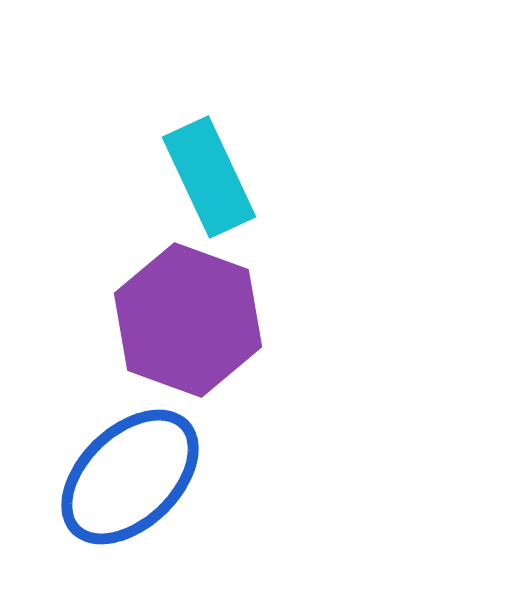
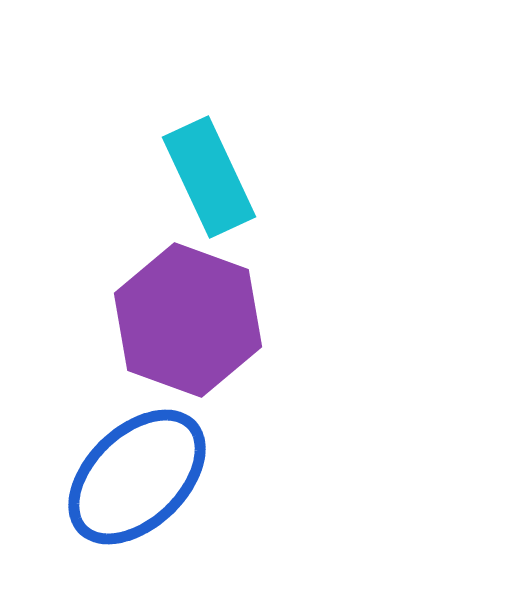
blue ellipse: moved 7 px right
